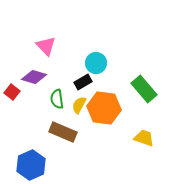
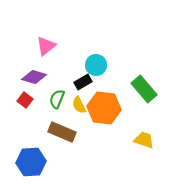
pink triangle: rotated 35 degrees clockwise
cyan circle: moved 2 px down
red square: moved 13 px right, 8 px down
green semicircle: rotated 30 degrees clockwise
yellow semicircle: rotated 54 degrees counterclockwise
brown rectangle: moved 1 px left
yellow trapezoid: moved 2 px down
blue hexagon: moved 3 px up; rotated 20 degrees clockwise
